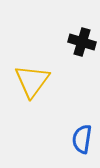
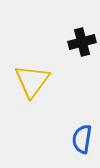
black cross: rotated 32 degrees counterclockwise
